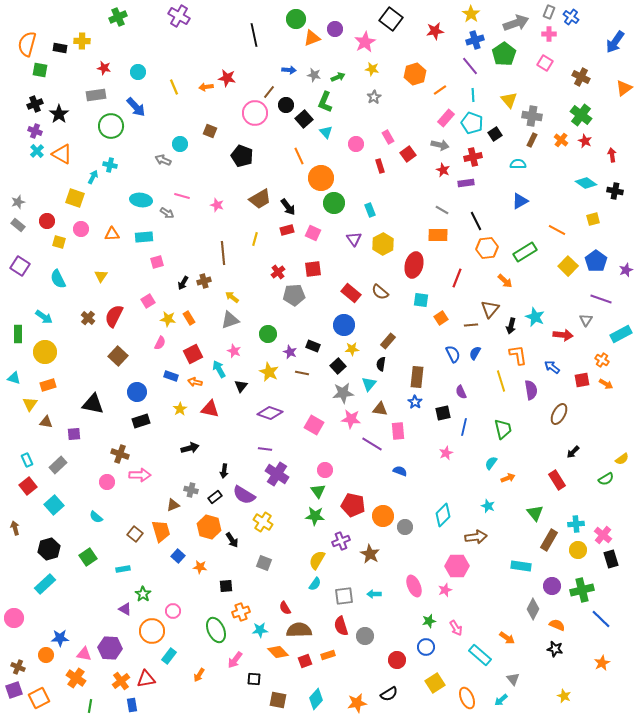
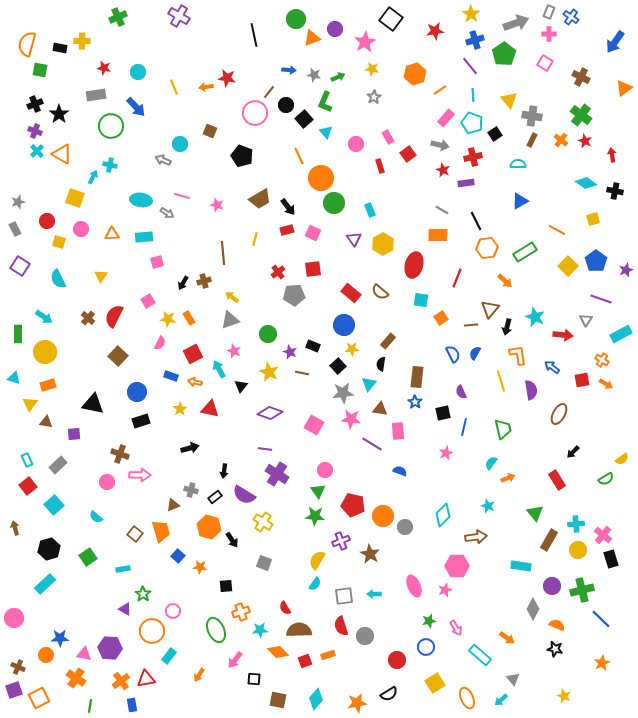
gray rectangle at (18, 225): moved 3 px left, 4 px down; rotated 24 degrees clockwise
black arrow at (511, 326): moved 4 px left, 1 px down
